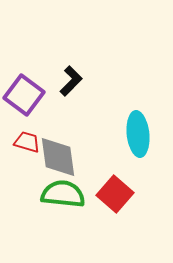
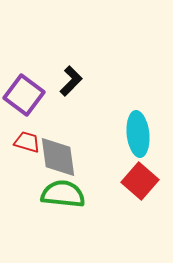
red square: moved 25 px right, 13 px up
